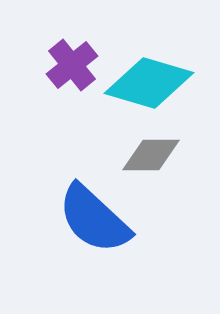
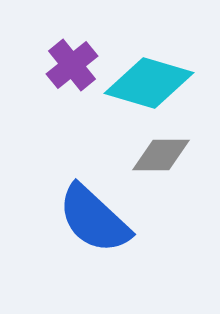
gray diamond: moved 10 px right
